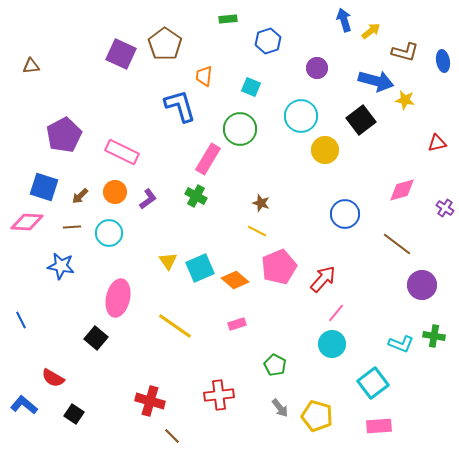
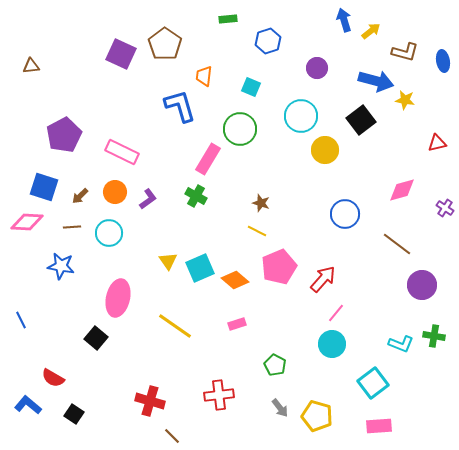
blue L-shape at (24, 405): moved 4 px right
